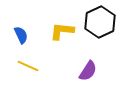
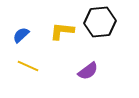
black hexagon: rotated 20 degrees clockwise
blue semicircle: rotated 108 degrees counterclockwise
purple semicircle: rotated 20 degrees clockwise
